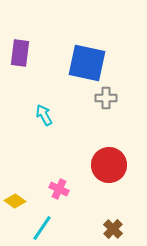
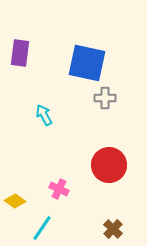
gray cross: moved 1 px left
